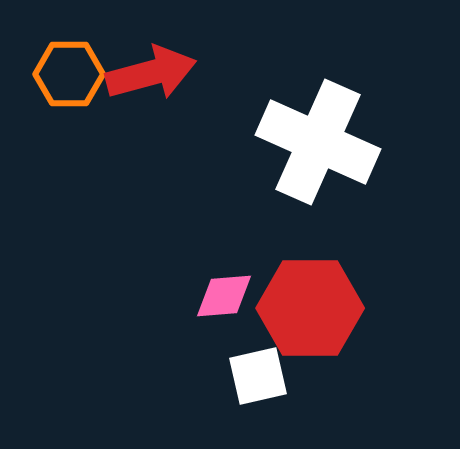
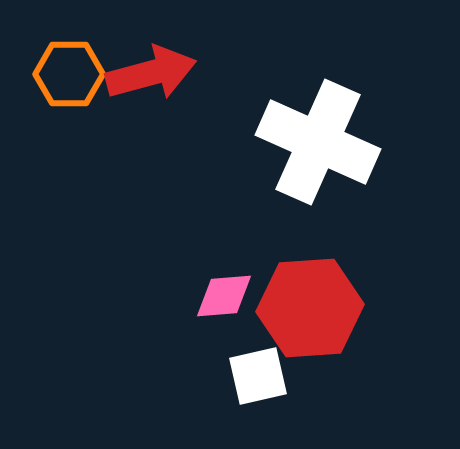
red hexagon: rotated 4 degrees counterclockwise
